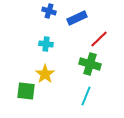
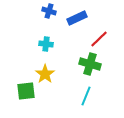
green square: rotated 12 degrees counterclockwise
